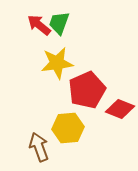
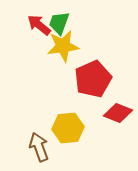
yellow star: moved 6 px right, 17 px up
red pentagon: moved 6 px right, 11 px up
red diamond: moved 2 px left, 4 px down
